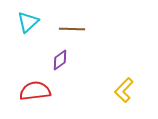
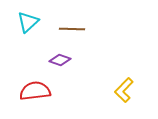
purple diamond: rotated 55 degrees clockwise
